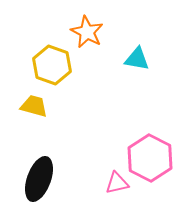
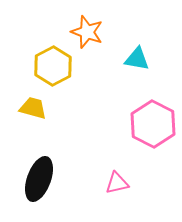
orange star: rotated 8 degrees counterclockwise
yellow hexagon: moved 1 px right, 1 px down; rotated 12 degrees clockwise
yellow trapezoid: moved 1 px left, 2 px down
pink hexagon: moved 3 px right, 34 px up
